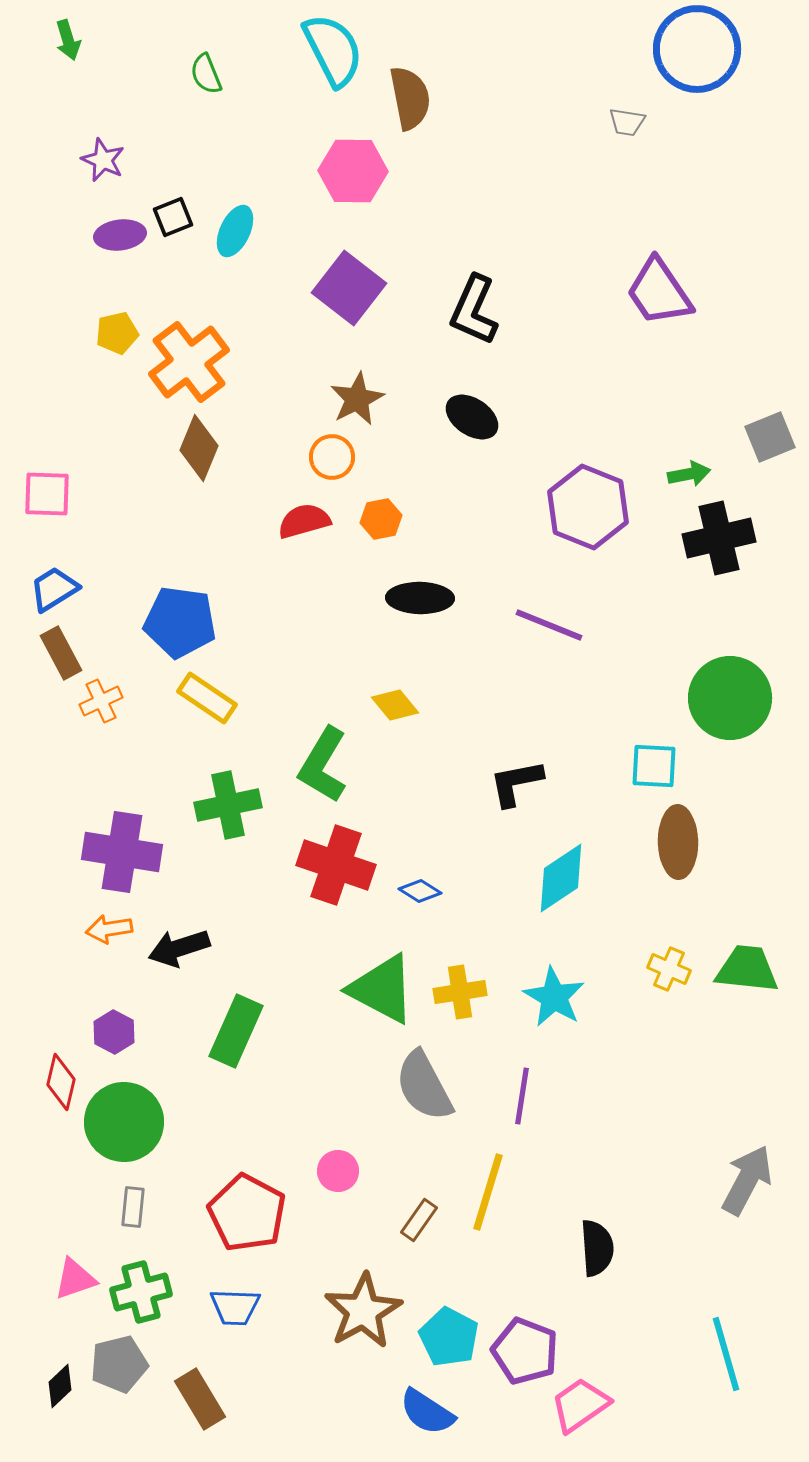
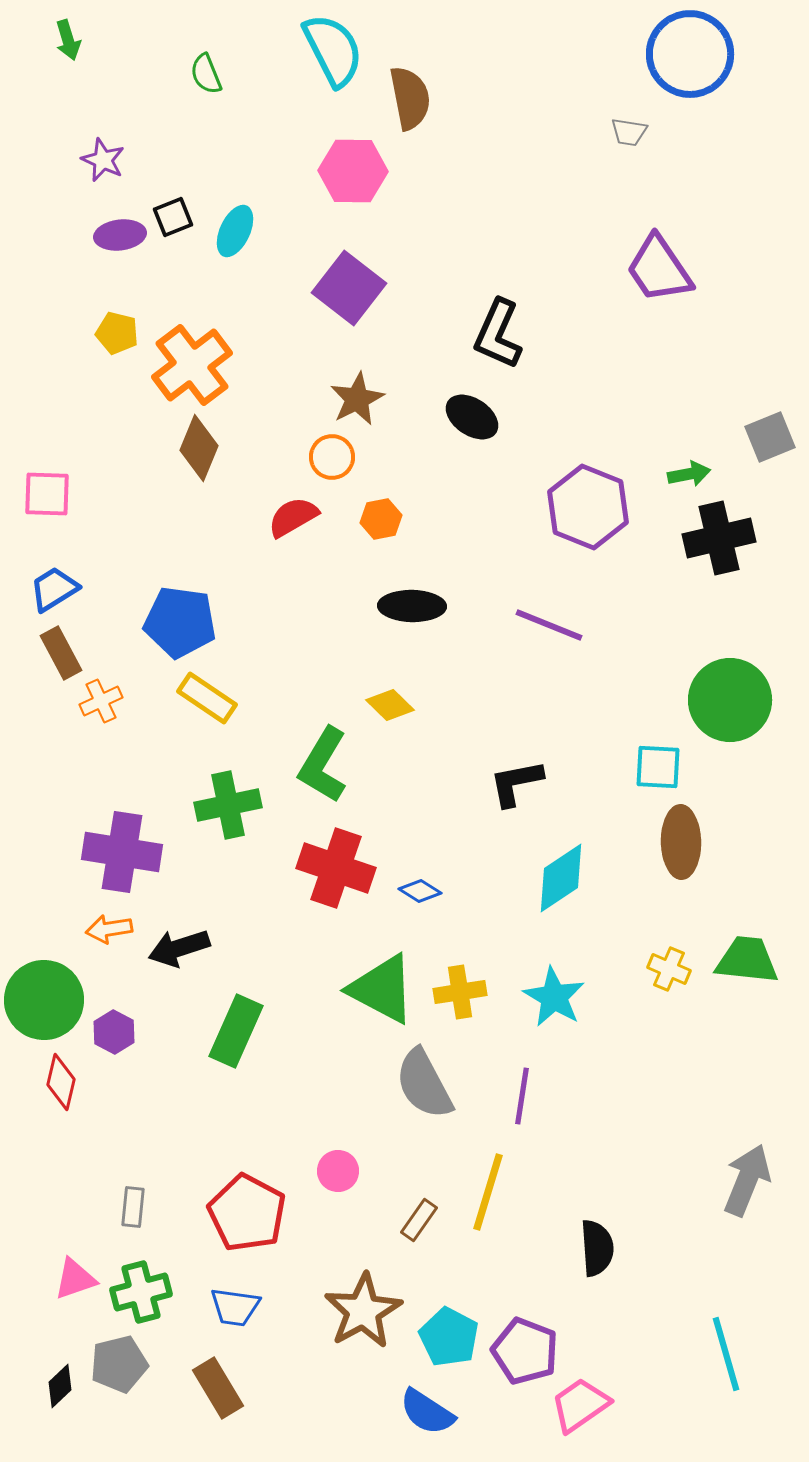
blue circle at (697, 49): moved 7 px left, 5 px down
gray trapezoid at (627, 122): moved 2 px right, 10 px down
purple trapezoid at (659, 292): moved 23 px up
black L-shape at (474, 310): moved 24 px right, 24 px down
yellow pentagon at (117, 333): rotated 27 degrees clockwise
orange cross at (189, 362): moved 3 px right, 3 px down
red semicircle at (304, 521): moved 11 px left, 4 px up; rotated 14 degrees counterclockwise
black ellipse at (420, 598): moved 8 px left, 8 px down
green circle at (730, 698): moved 2 px down
yellow diamond at (395, 705): moved 5 px left; rotated 6 degrees counterclockwise
cyan square at (654, 766): moved 4 px right, 1 px down
brown ellipse at (678, 842): moved 3 px right
red cross at (336, 865): moved 3 px down
green trapezoid at (747, 969): moved 9 px up
gray semicircle at (424, 1086): moved 2 px up
green circle at (124, 1122): moved 80 px left, 122 px up
gray arrow at (747, 1180): rotated 6 degrees counterclockwise
blue trapezoid at (235, 1307): rotated 6 degrees clockwise
brown rectangle at (200, 1399): moved 18 px right, 11 px up
